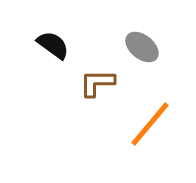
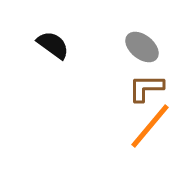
brown L-shape: moved 49 px right, 5 px down
orange line: moved 2 px down
